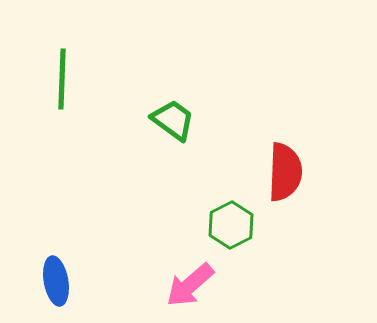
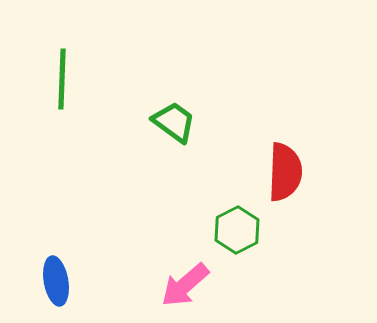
green trapezoid: moved 1 px right, 2 px down
green hexagon: moved 6 px right, 5 px down
pink arrow: moved 5 px left
